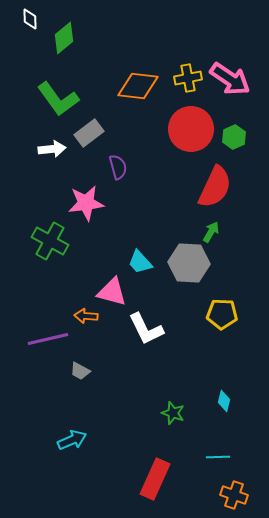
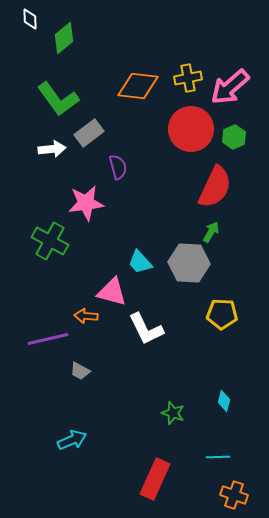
pink arrow: moved 8 px down; rotated 105 degrees clockwise
